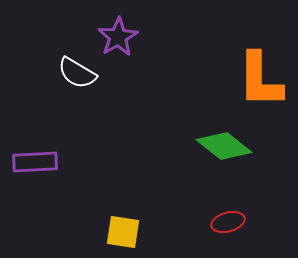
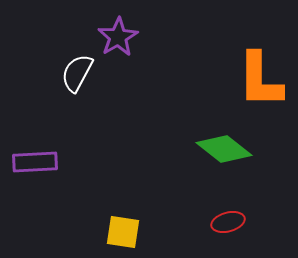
white semicircle: rotated 87 degrees clockwise
green diamond: moved 3 px down
